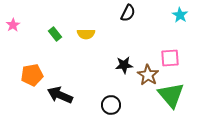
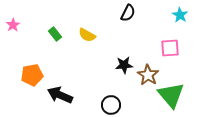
yellow semicircle: moved 1 px right, 1 px down; rotated 30 degrees clockwise
pink square: moved 10 px up
